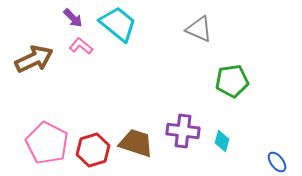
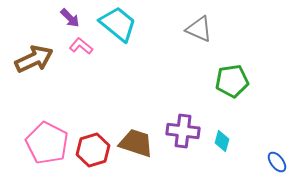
purple arrow: moved 3 px left
